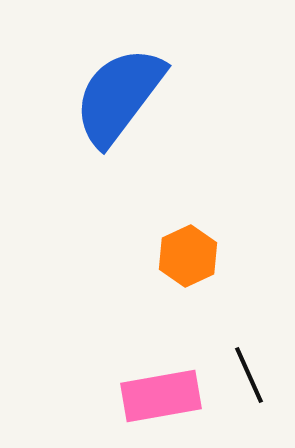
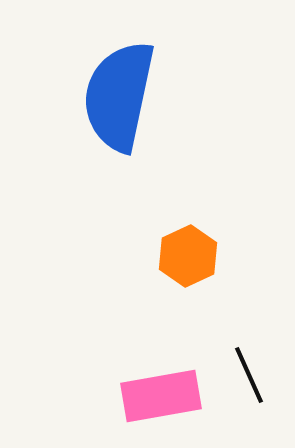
blue semicircle: rotated 25 degrees counterclockwise
